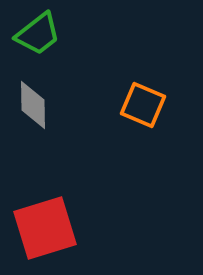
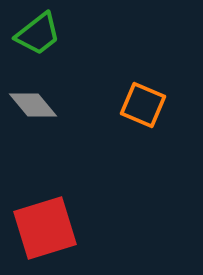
gray diamond: rotated 39 degrees counterclockwise
